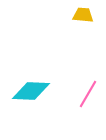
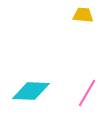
pink line: moved 1 px left, 1 px up
